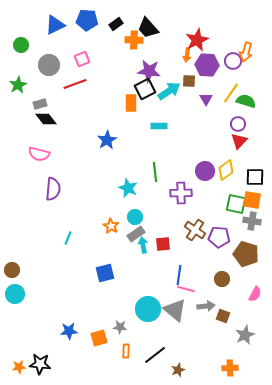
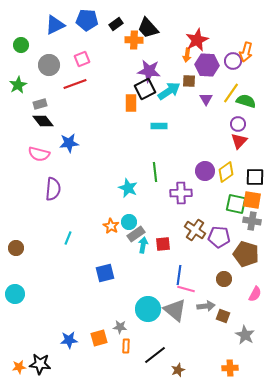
black diamond at (46, 119): moved 3 px left, 2 px down
blue star at (107, 140): moved 38 px left, 3 px down; rotated 24 degrees clockwise
yellow diamond at (226, 170): moved 2 px down
cyan circle at (135, 217): moved 6 px left, 5 px down
cyan arrow at (143, 245): rotated 21 degrees clockwise
brown circle at (12, 270): moved 4 px right, 22 px up
brown circle at (222, 279): moved 2 px right
blue star at (69, 331): moved 9 px down
gray star at (245, 335): rotated 18 degrees counterclockwise
orange rectangle at (126, 351): moved 5 px up
